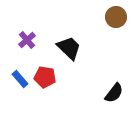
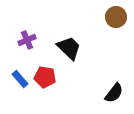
purple cross: rotated 18 degrees clockwise
